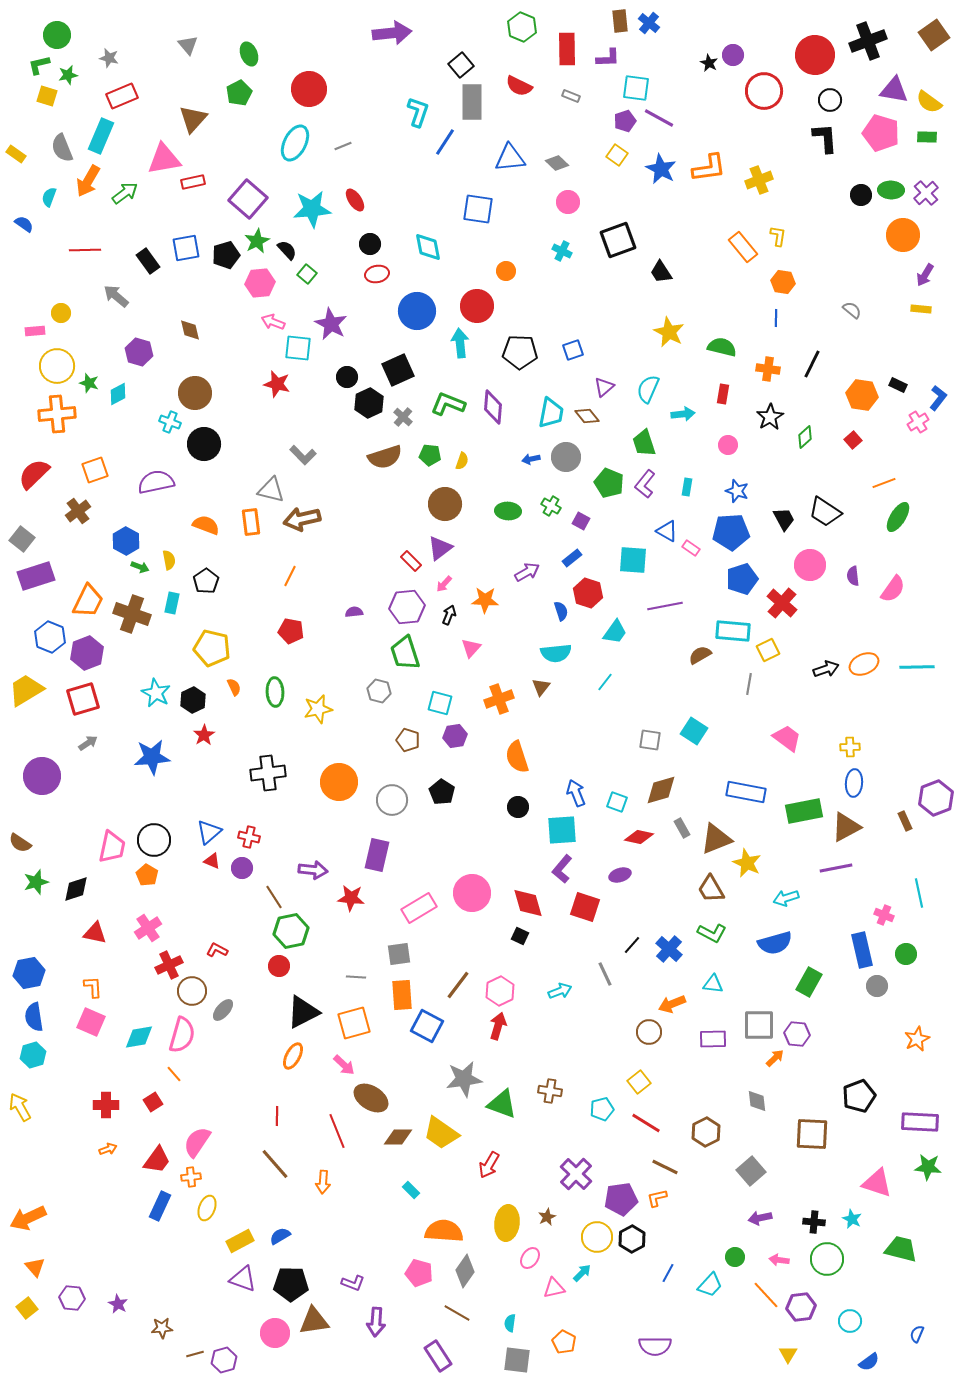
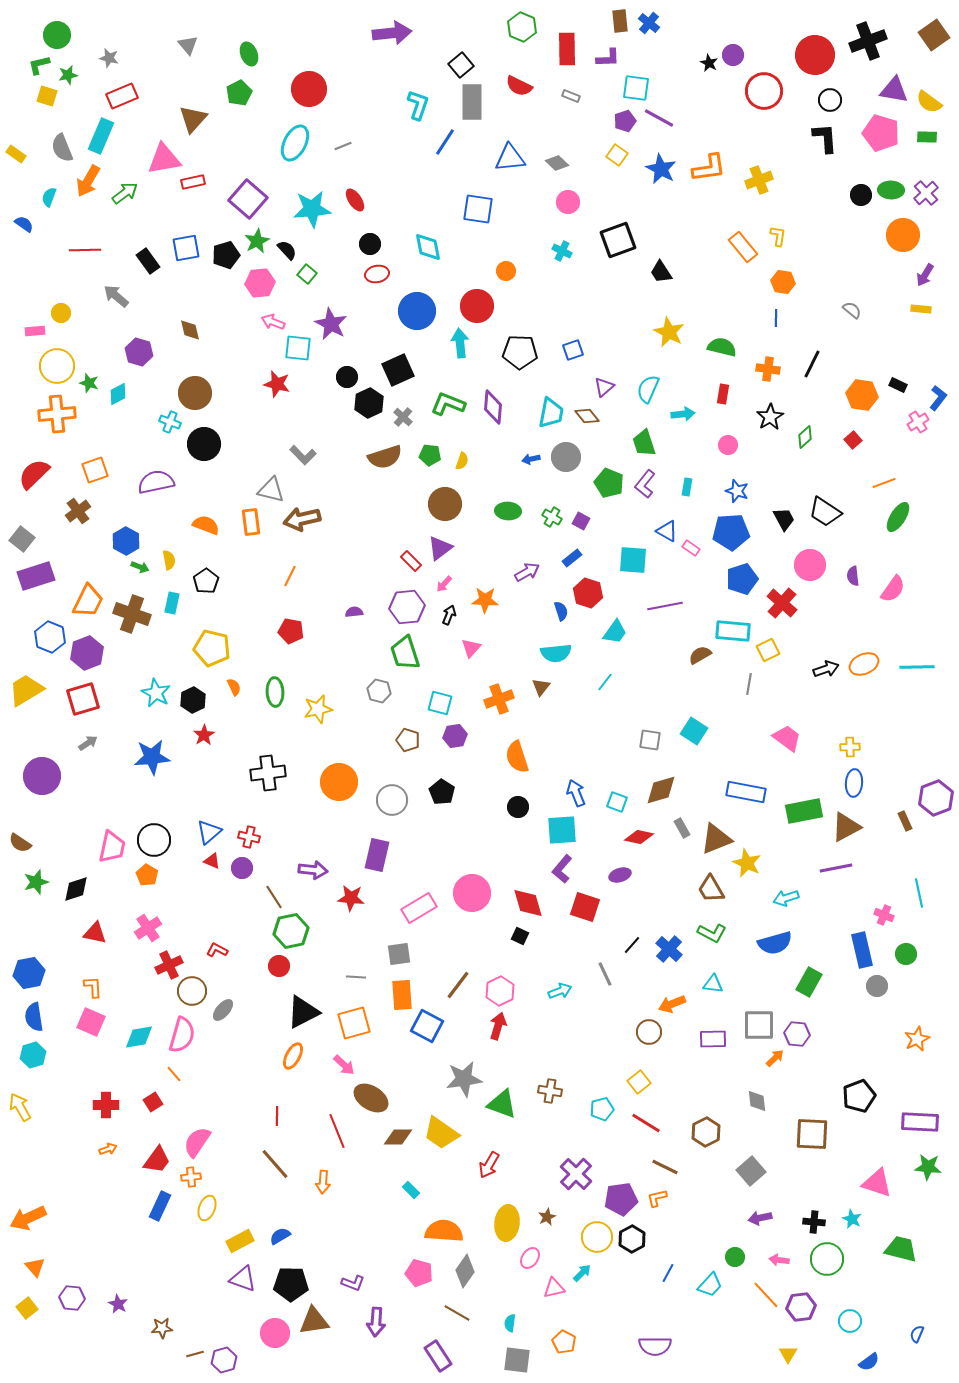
cyan L-shape at (418, 112): moved 7 px up
green cross at (551, 506): moved 1 px right, 11 px down
